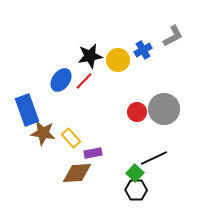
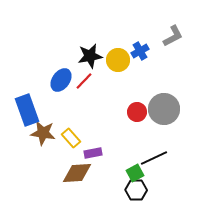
blue cross: moved 3 px left, 1 px down
green square: rotated 18 degrees clockwise
